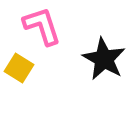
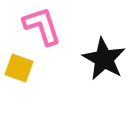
yellow square: rotated 12 degrees counterclockwise
